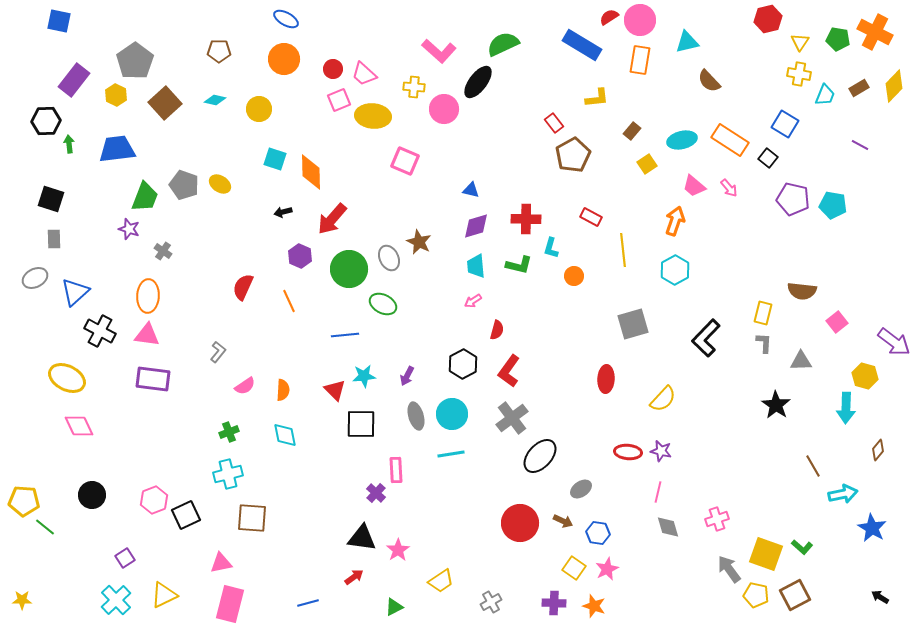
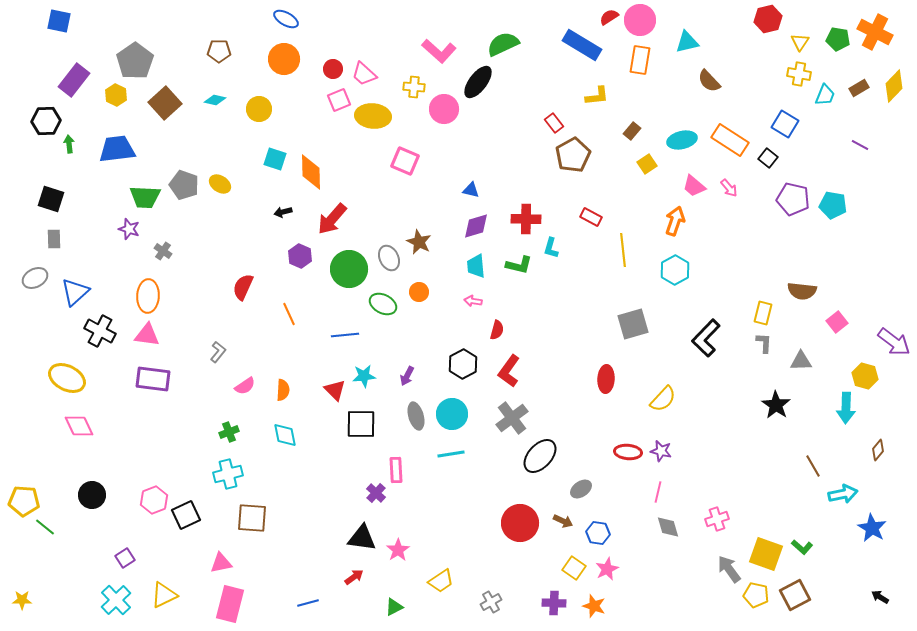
yellow L-shape at (597, 98): moved 2 px up
green trapezoid at (145, 197): rotated 72 degrees clockwise
orange circle at (574, 276): moved 155 px left, 16 px down
orange line at (289, 301): moved 13 px down
pink arrow at (473, 301): rotated 42 degrees clockwise
